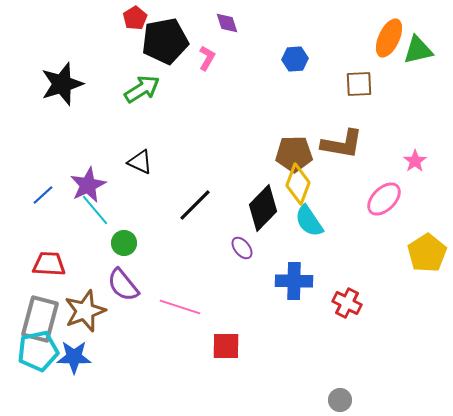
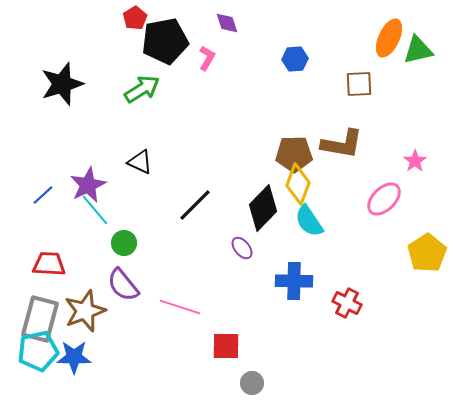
gray circle: moved 88 px left, 17 px up
